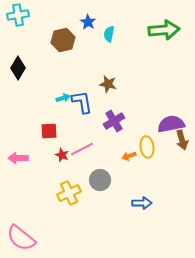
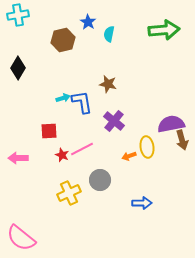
purple cross: rotated 20 degrees counterclockwise
